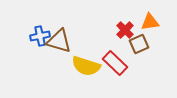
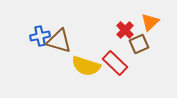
orange triangle: rotated 36 degrees counterclockwise
